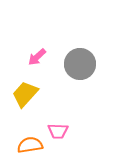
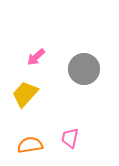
pink arrow: moved 1 px left
gray circle: moved 4 px right, 5 px down
pink trapezoid: moved 12 px right, 7 px down; rotated 100 degrees clockwise
